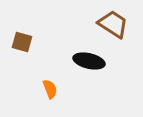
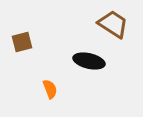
brown square: rotated 30 degrees counterclockwise
